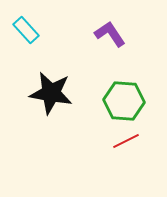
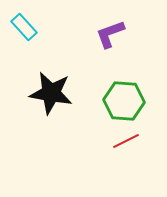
cyan rectangle: moved 2 px left, 3 px up
purple L-shape: rotated 76 degrees counterclockwise
